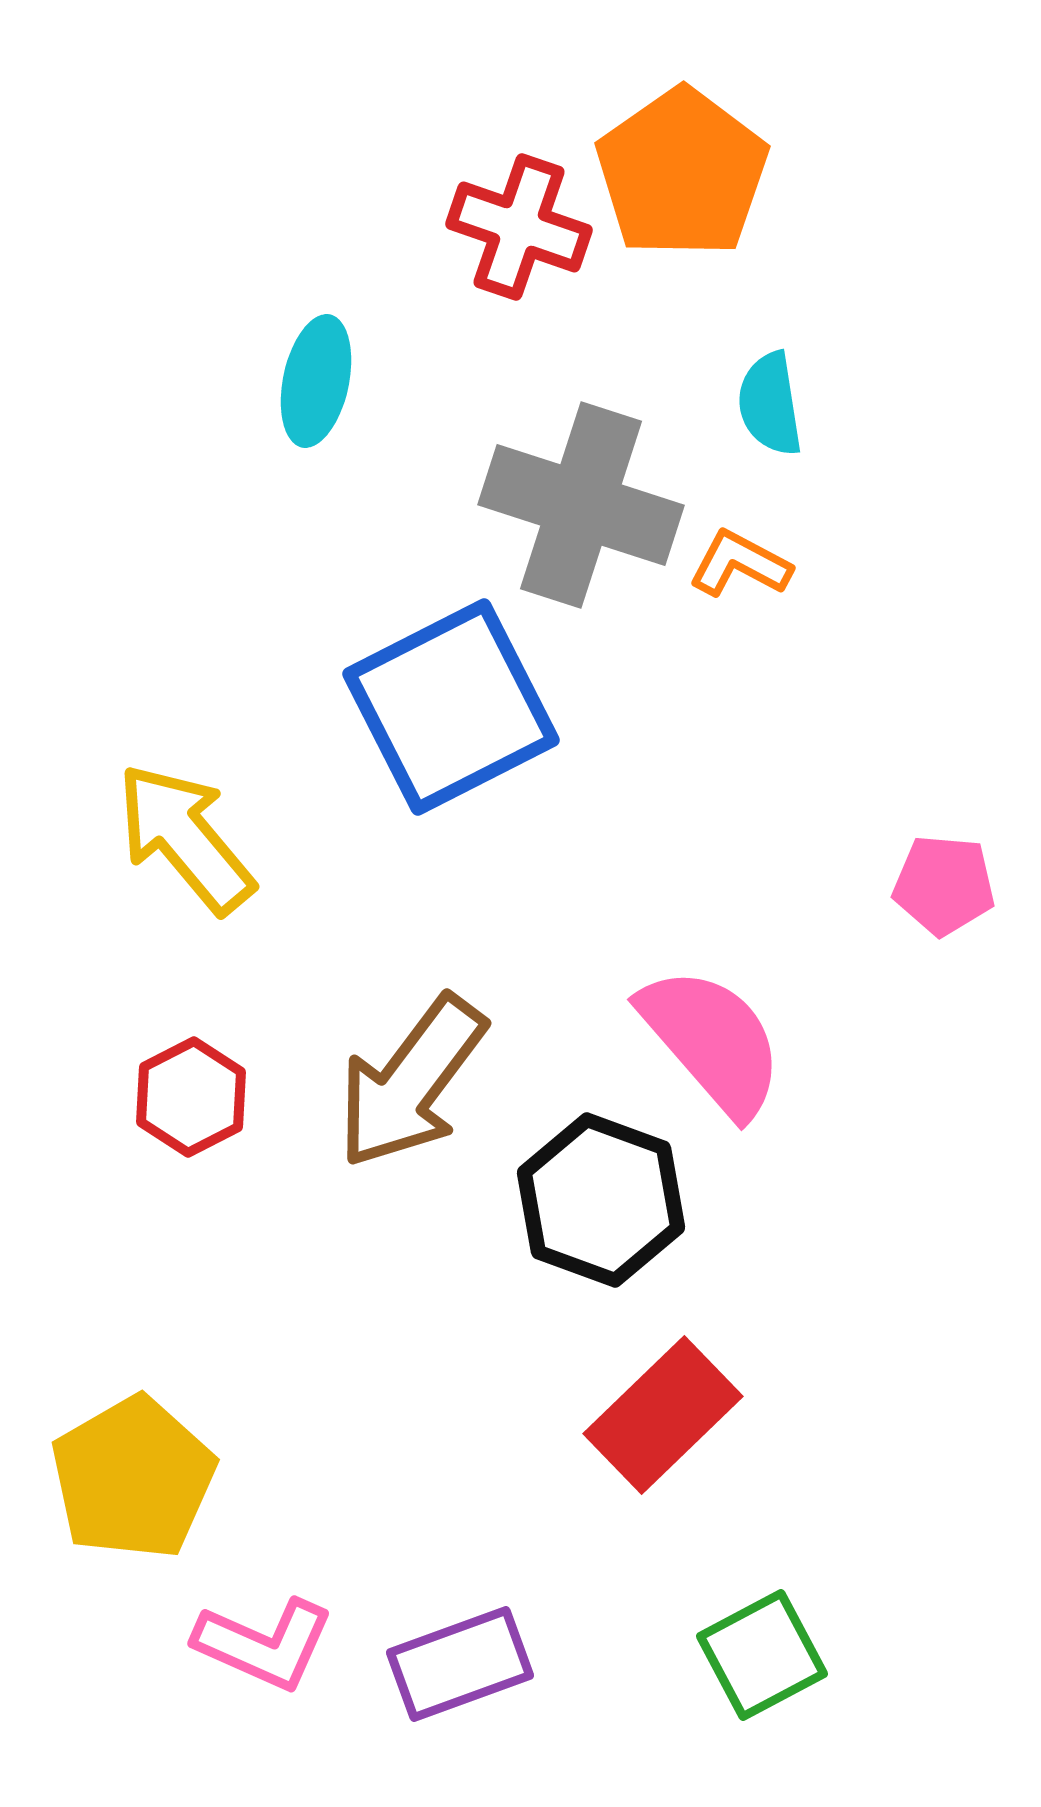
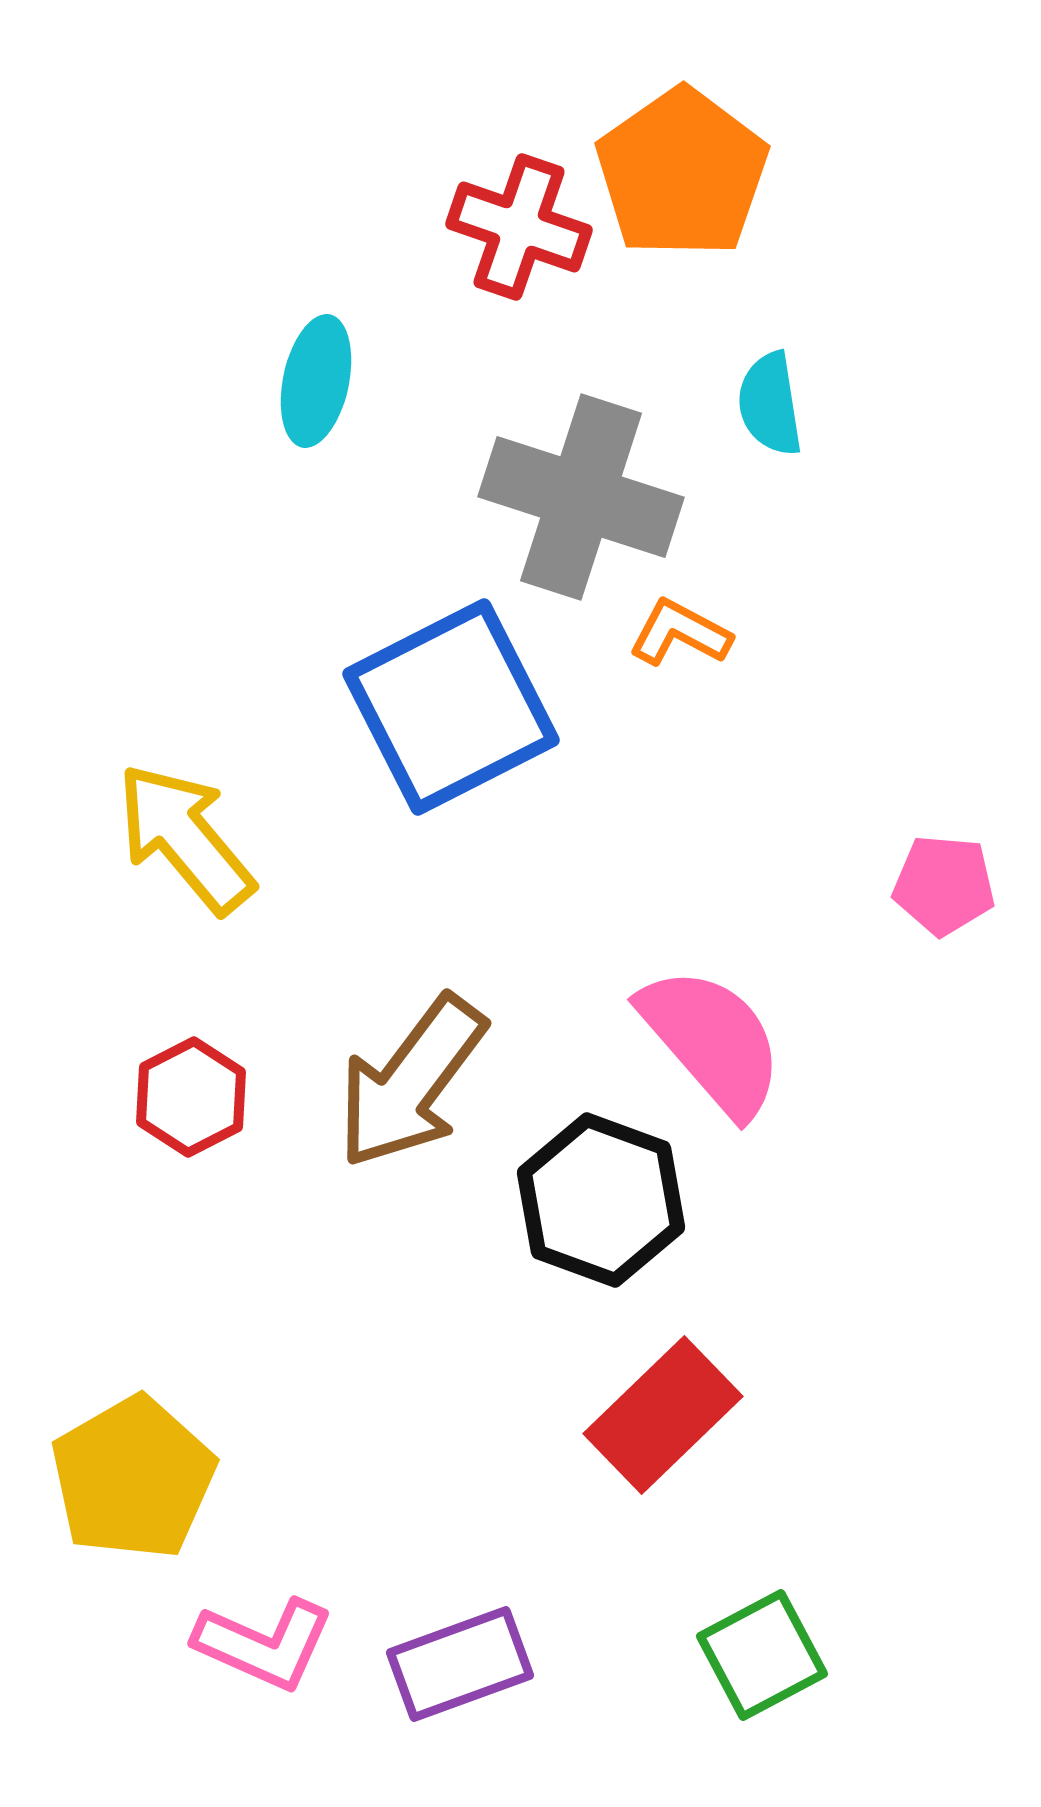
gray cross: moved 8 px up
orange L-shape: moved 60 px left, 69 px down
